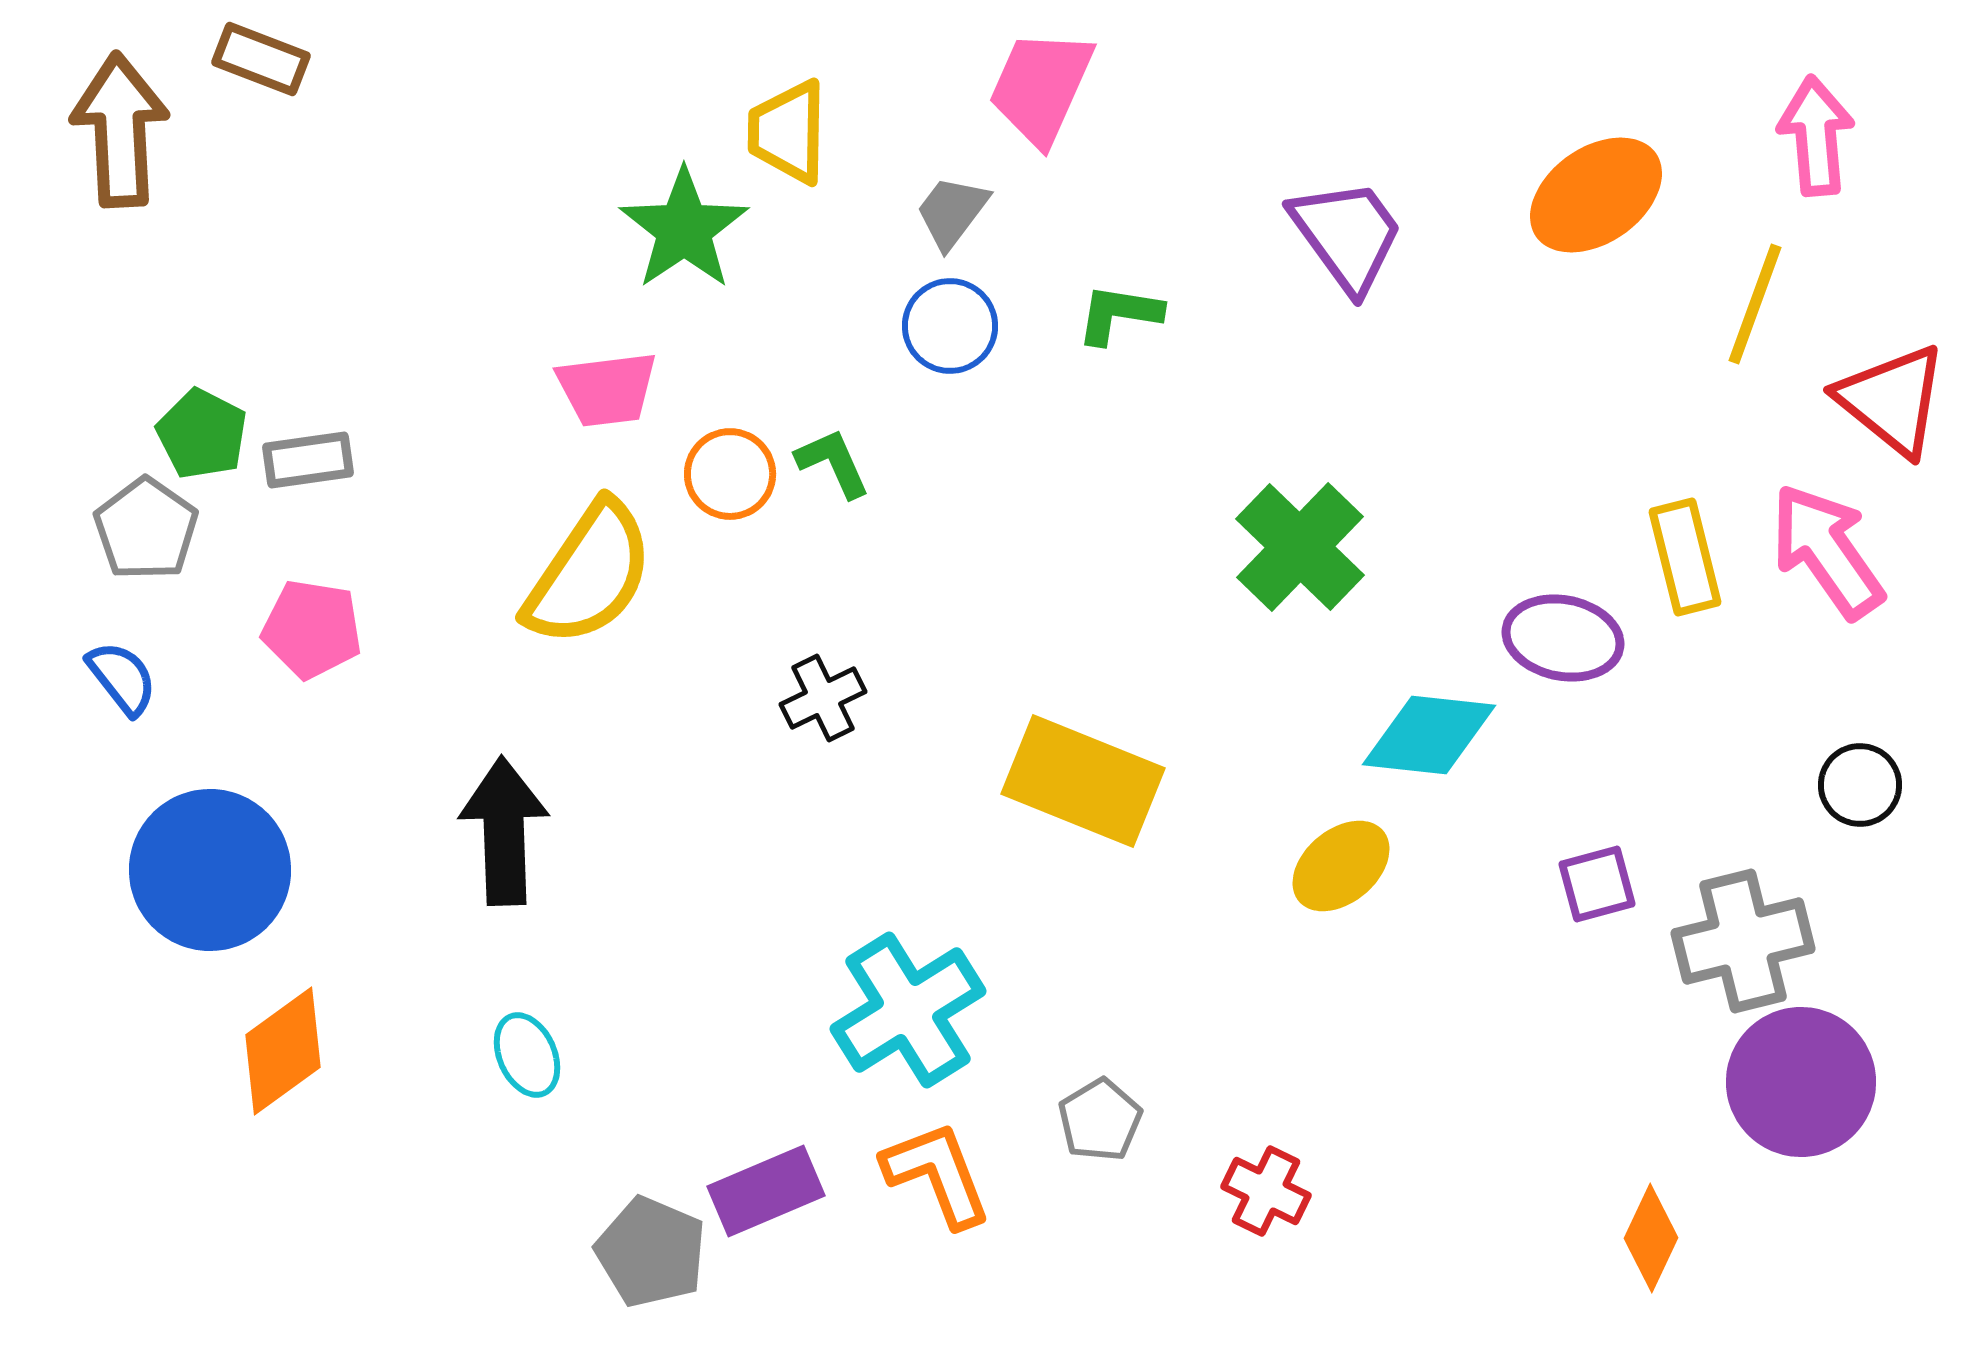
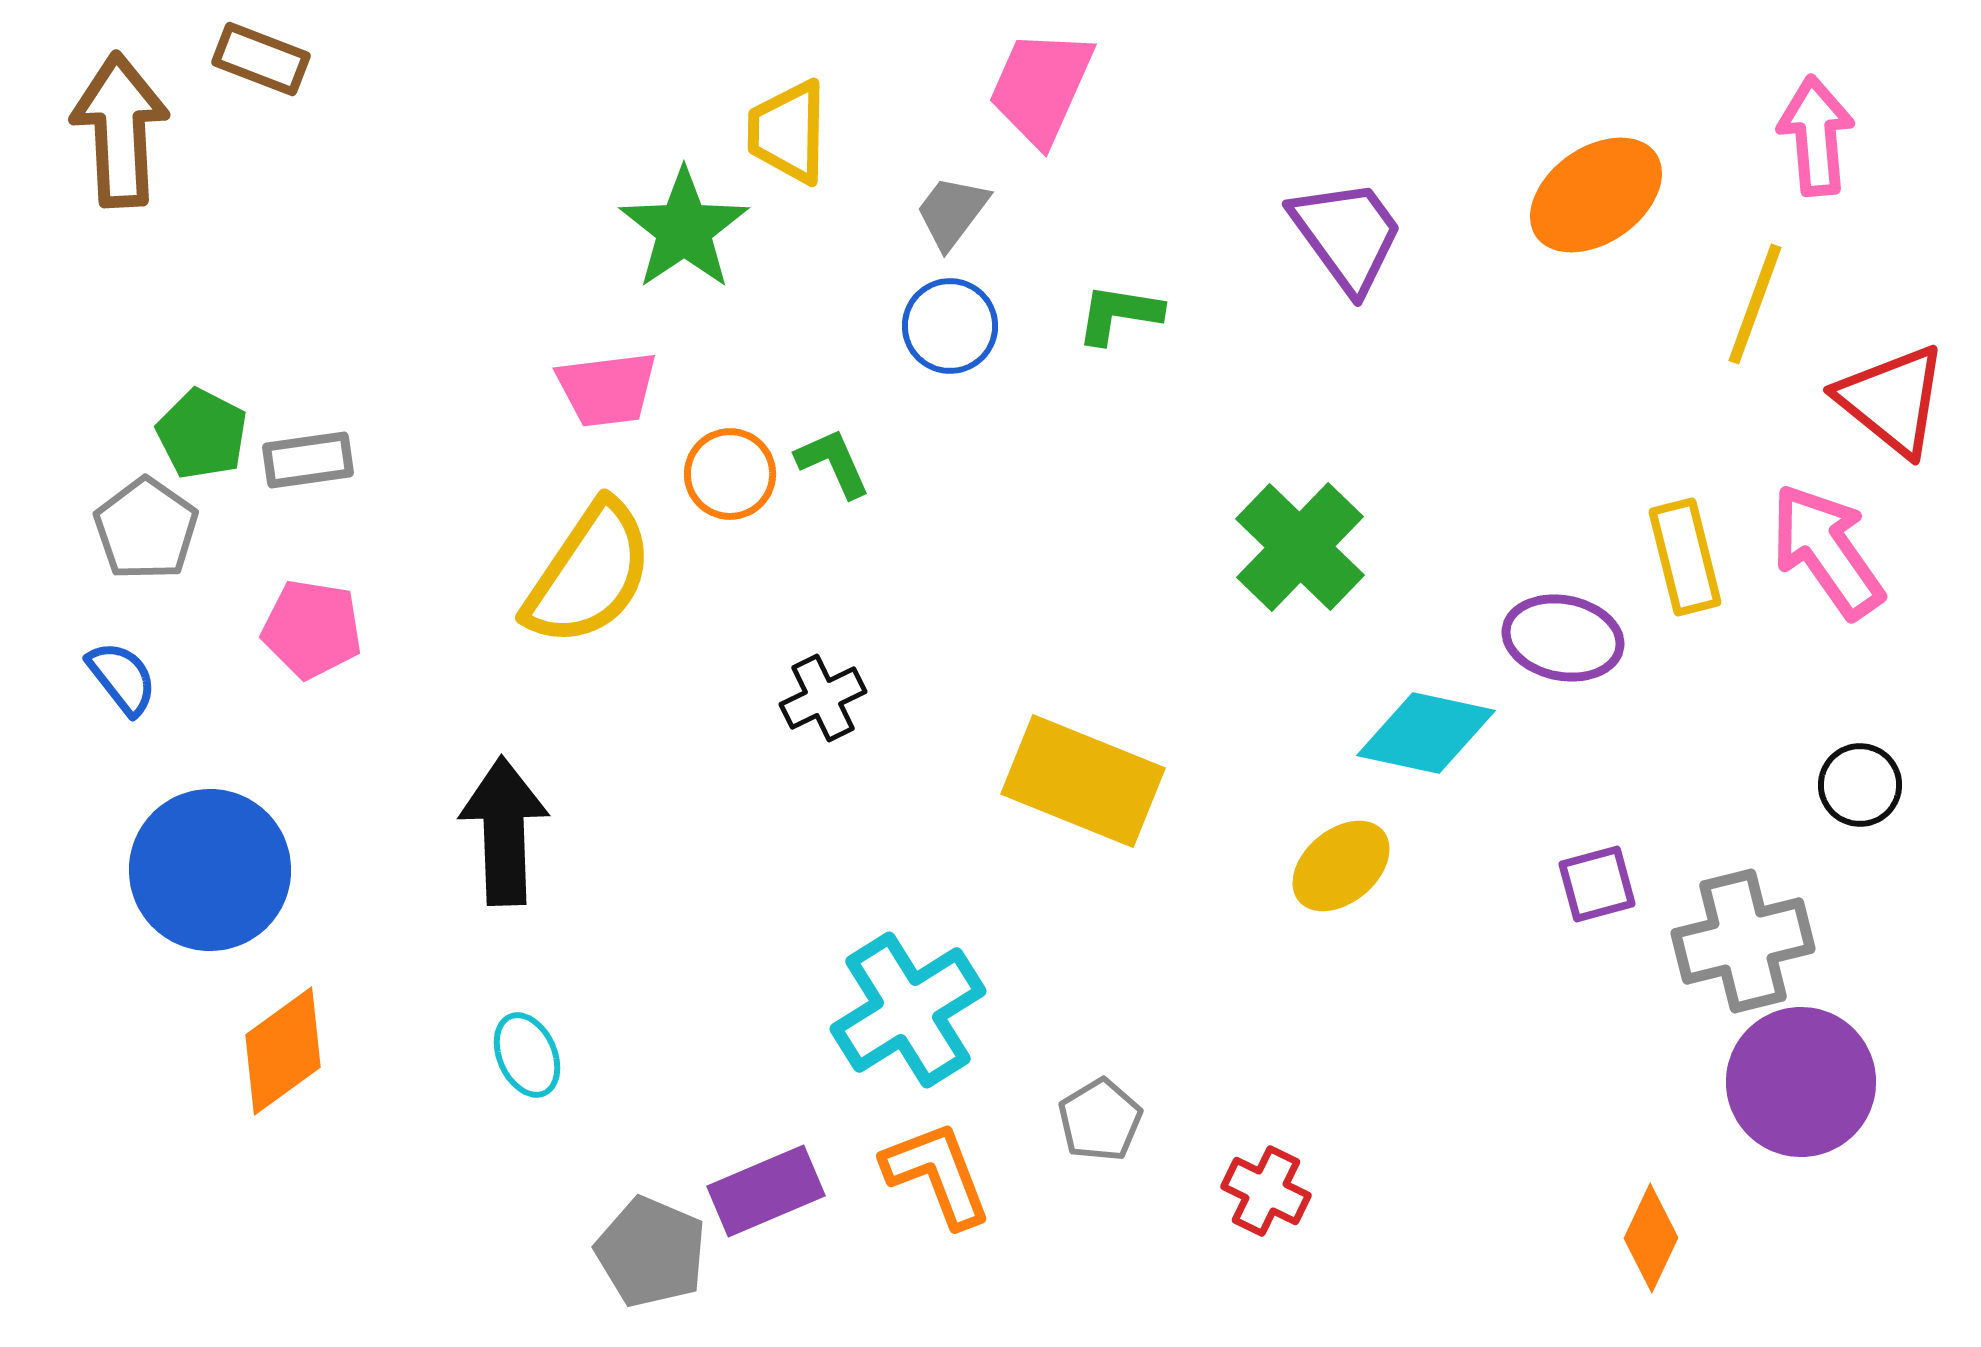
cyan diamond at (1429, 735): moved 3 px left, 2 px up; rotated 6 degrees clockwise
